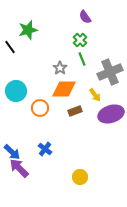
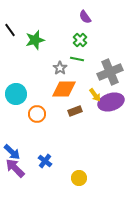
green star: moved 7 px right, 10 px down
black line: moved 17 px up
green line: moved 5 px left; rotated 56 degrees counterclockwise
cyan circle: moved 3 px down
orange circle: moved 3 px left, 6 px down
purple ellipse: moved 12 px up
blue cross: moved 12 px down
purple arrow: moved 4 px left
yellow circle: moved 1 px left, 1 px down
